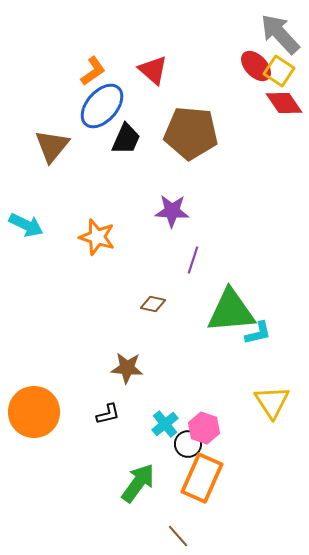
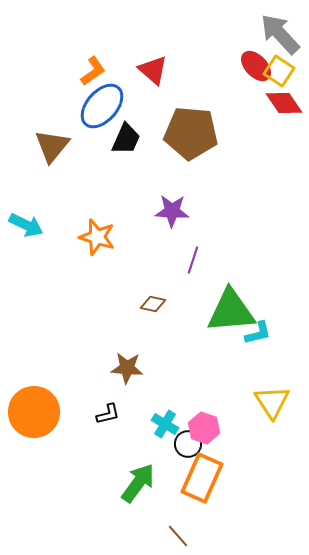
cyan cross: rotated 20 degrees counterclockwise
